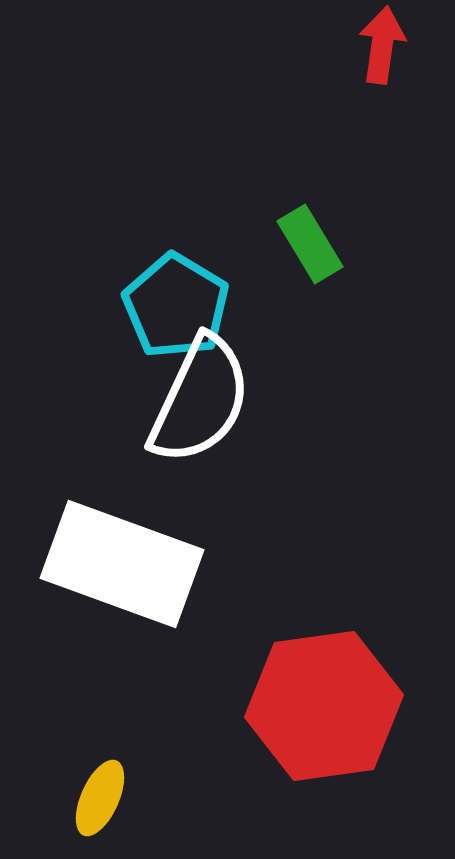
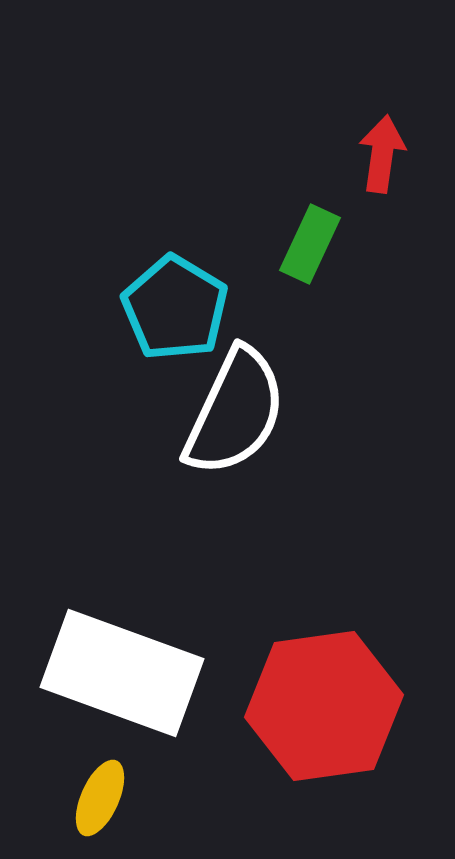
red arrow: moved 109 px down
green rectangle: rotated 56 degrees clockwise
cyan pentagon: moved 1 px left, 2 px down
white semicircle: moved 35 px right, 12 px down
white rectangle: moved 109 px down
